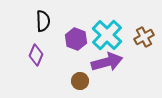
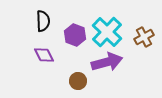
cyan cross: moved 3 px up
purple hexagon: moved 1 px left, 4 px up
purple diamond: moved 8 px right; rotated 50 degrees counterclockwise
brown circle: moved 2 px left
